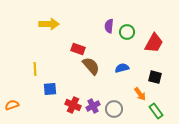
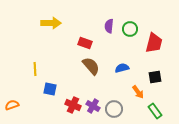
yellow arrow: moved 2 px right, 1 px up
green circle: moved 3 px right, 3 px up
red trapezoid: rotated 15 degrees counterclockwise
red rectangle: moved 7 px right, 6 px up
black square: rotated 24 degrees counterclockwise
blue square: rotated 16 degrees clockwise
orange arrow: moved 2 px left, 2 px up
purple cross: rotated 32 degrees counterclockwise
green rectangle: moved 1 px left
